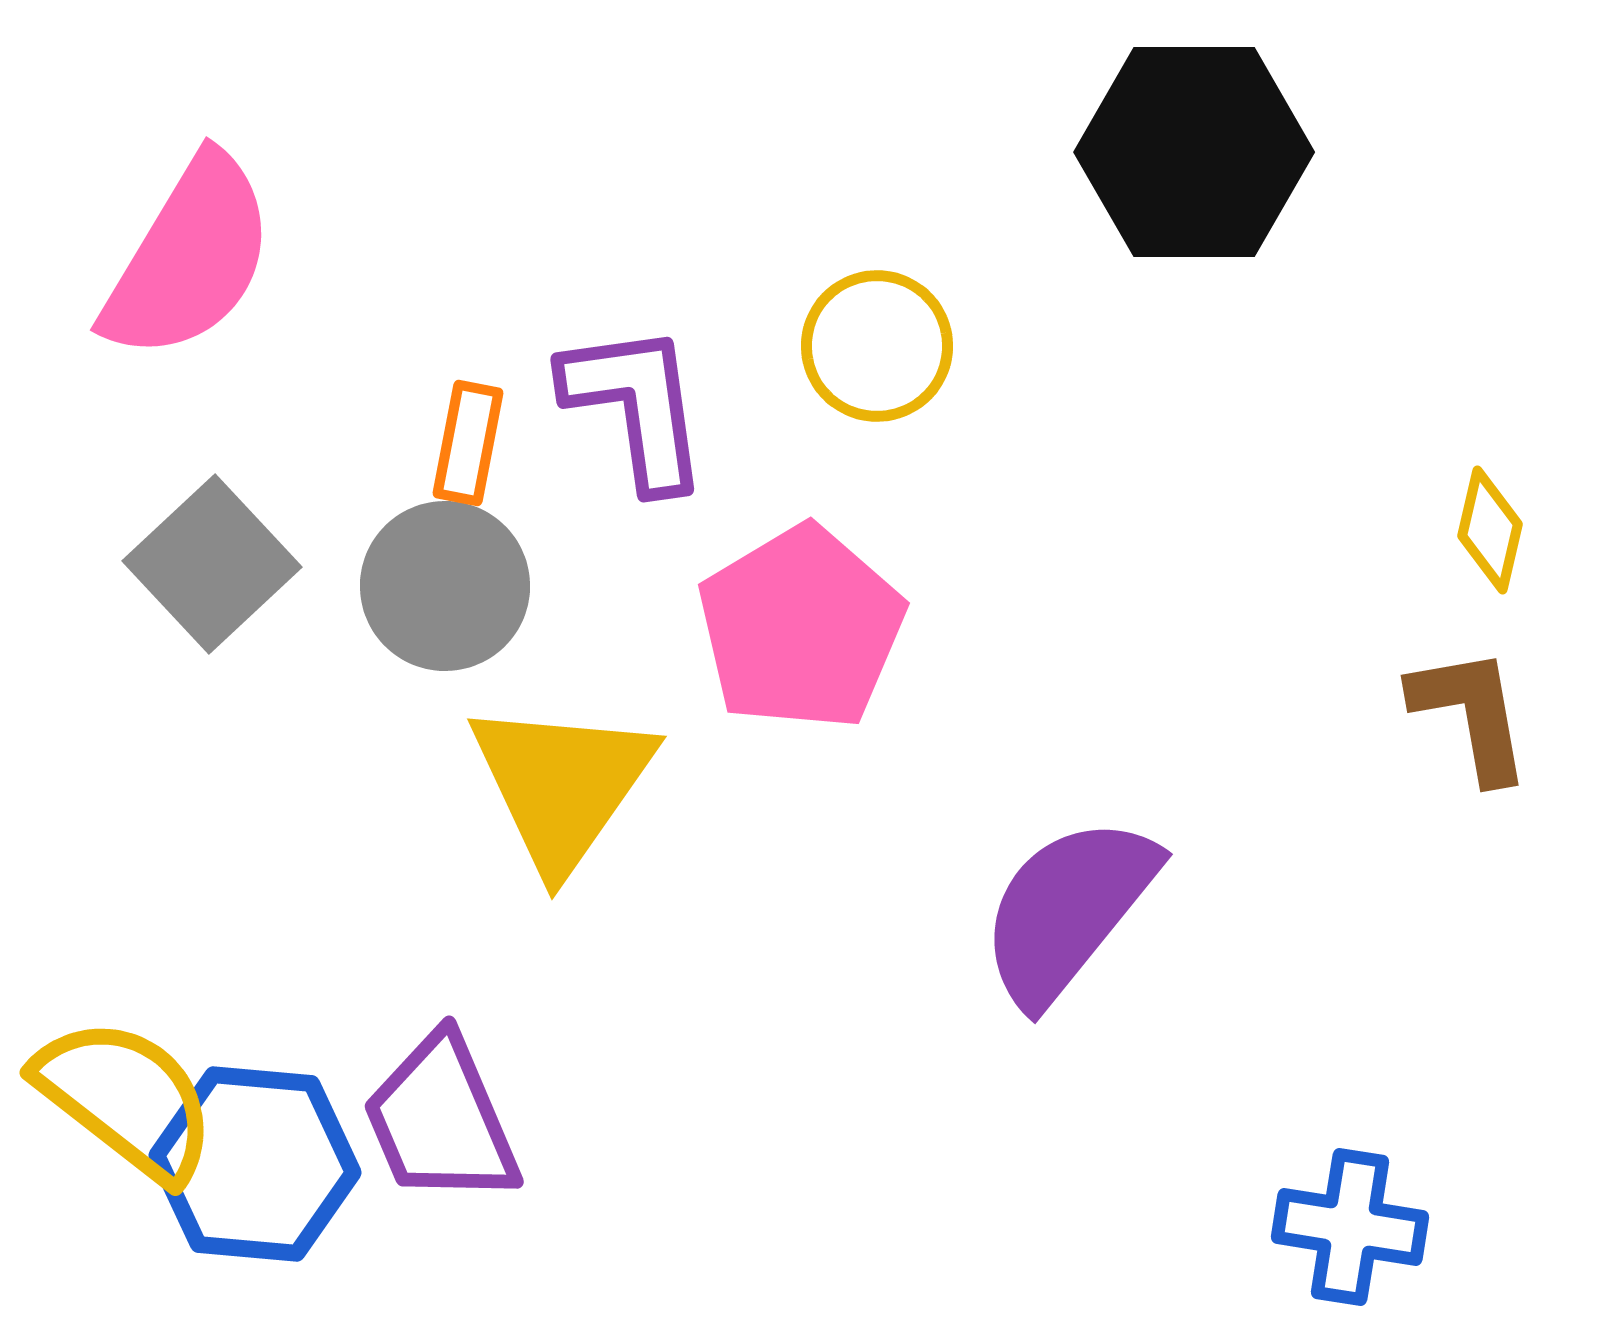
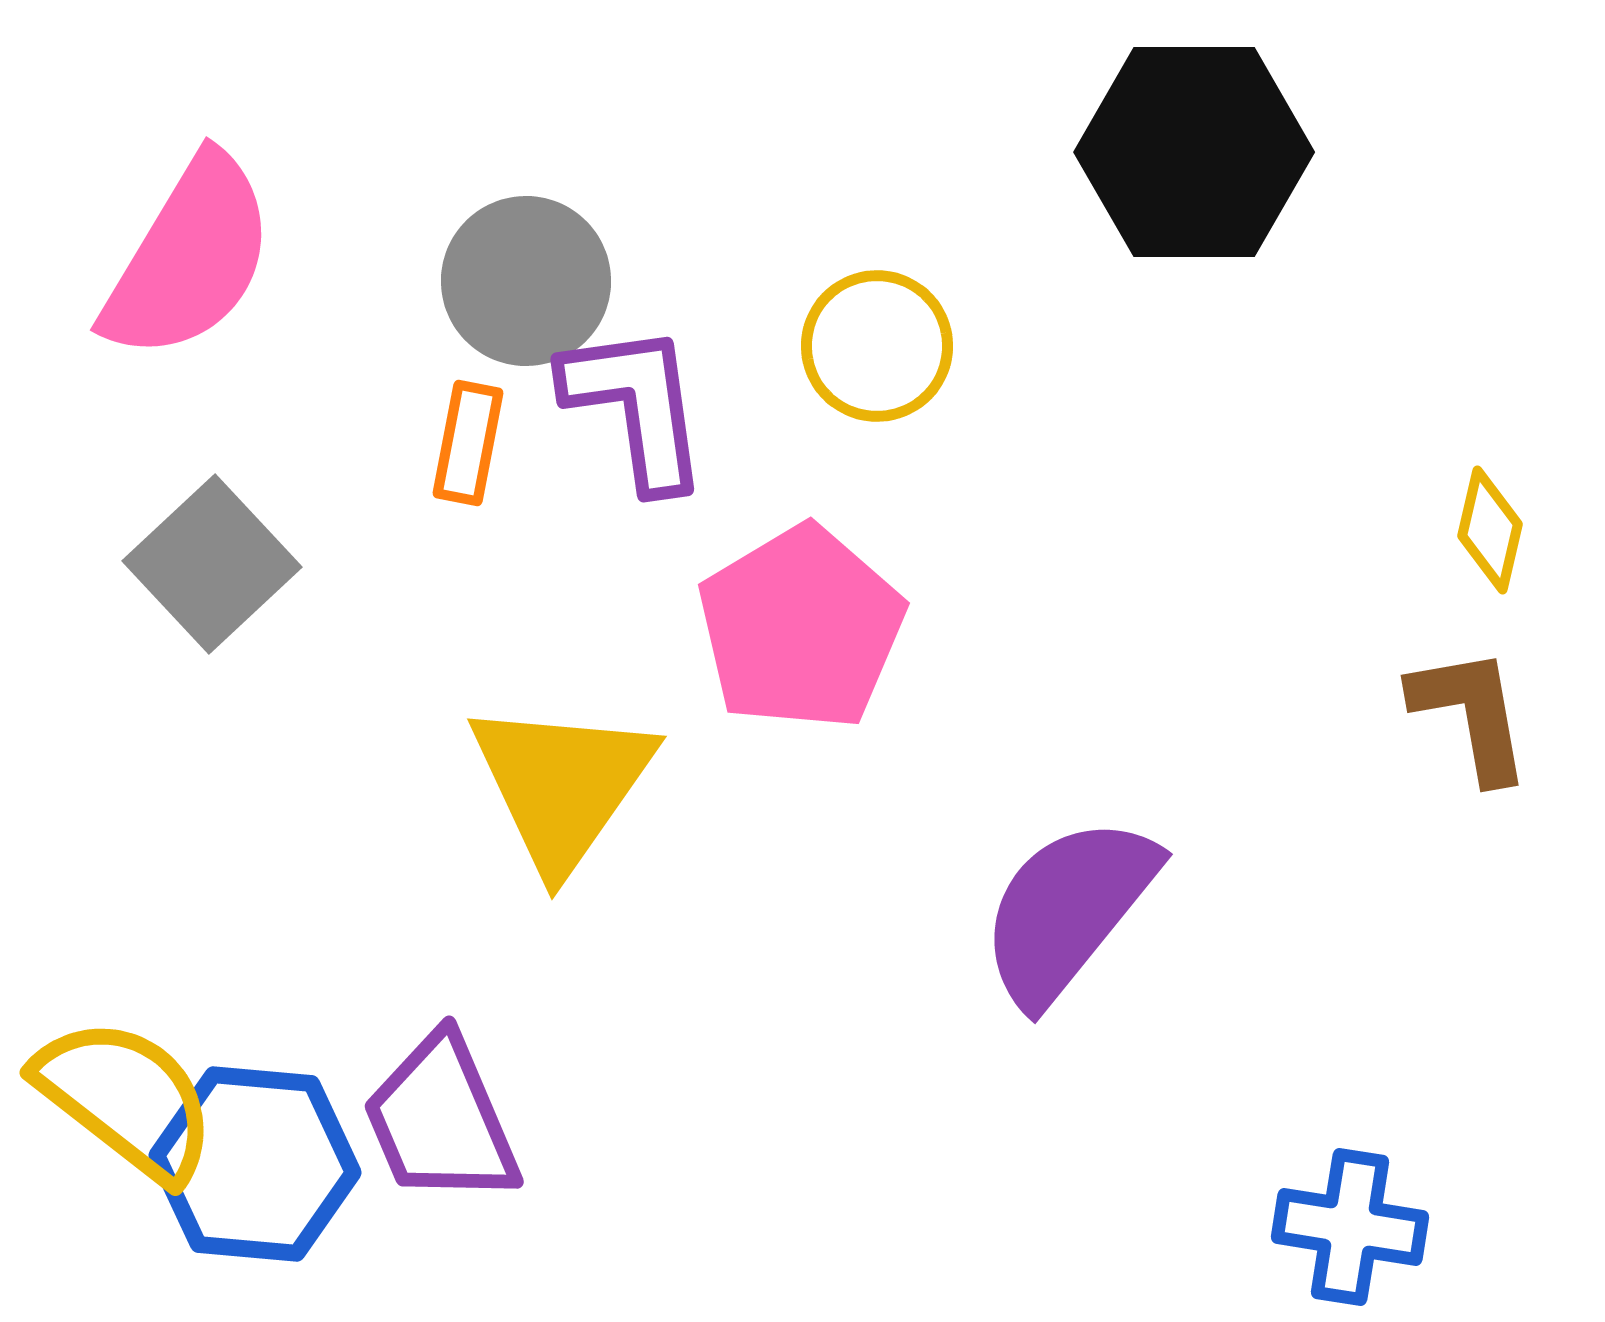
gray circle: moved 81 px right, 305 px up
